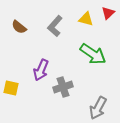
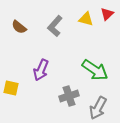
red triangle: moved 1 px left, 1 px down
green arrow: moved 2 px right, 16 px down
gray cross: moved 6 px right, 9 px down
